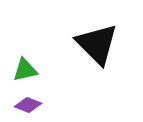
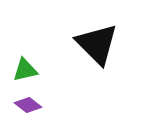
purple diamond: rotated 16 degrees clockwise
